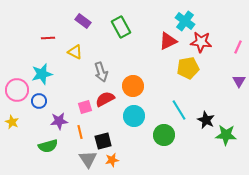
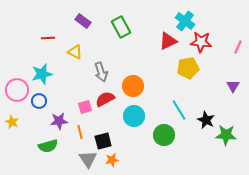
purple triangle: moved 6 px left, 5 px down
